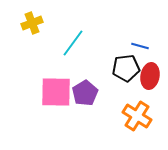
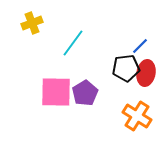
blue line: rotated 60 degrees counterclockwise
red ellipse: moved 4 px left, 3 px up
